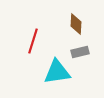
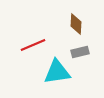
red line: moved 4 px down; rotated 50 degrees clockwise
